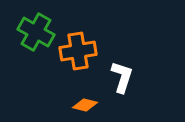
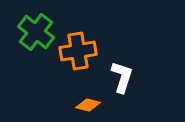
green cross: rotated 9 degrees clockwise
orange diamond: moved 3 px right
